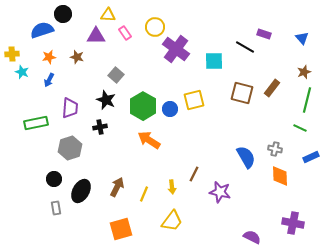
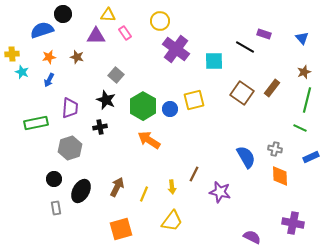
yellow circle at (155, 27): moved 5 px right, 6 px up
brown square at (242, 93): rotated 20 degrees clockwise
